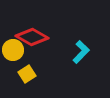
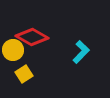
yellow square: moved 3 px left
